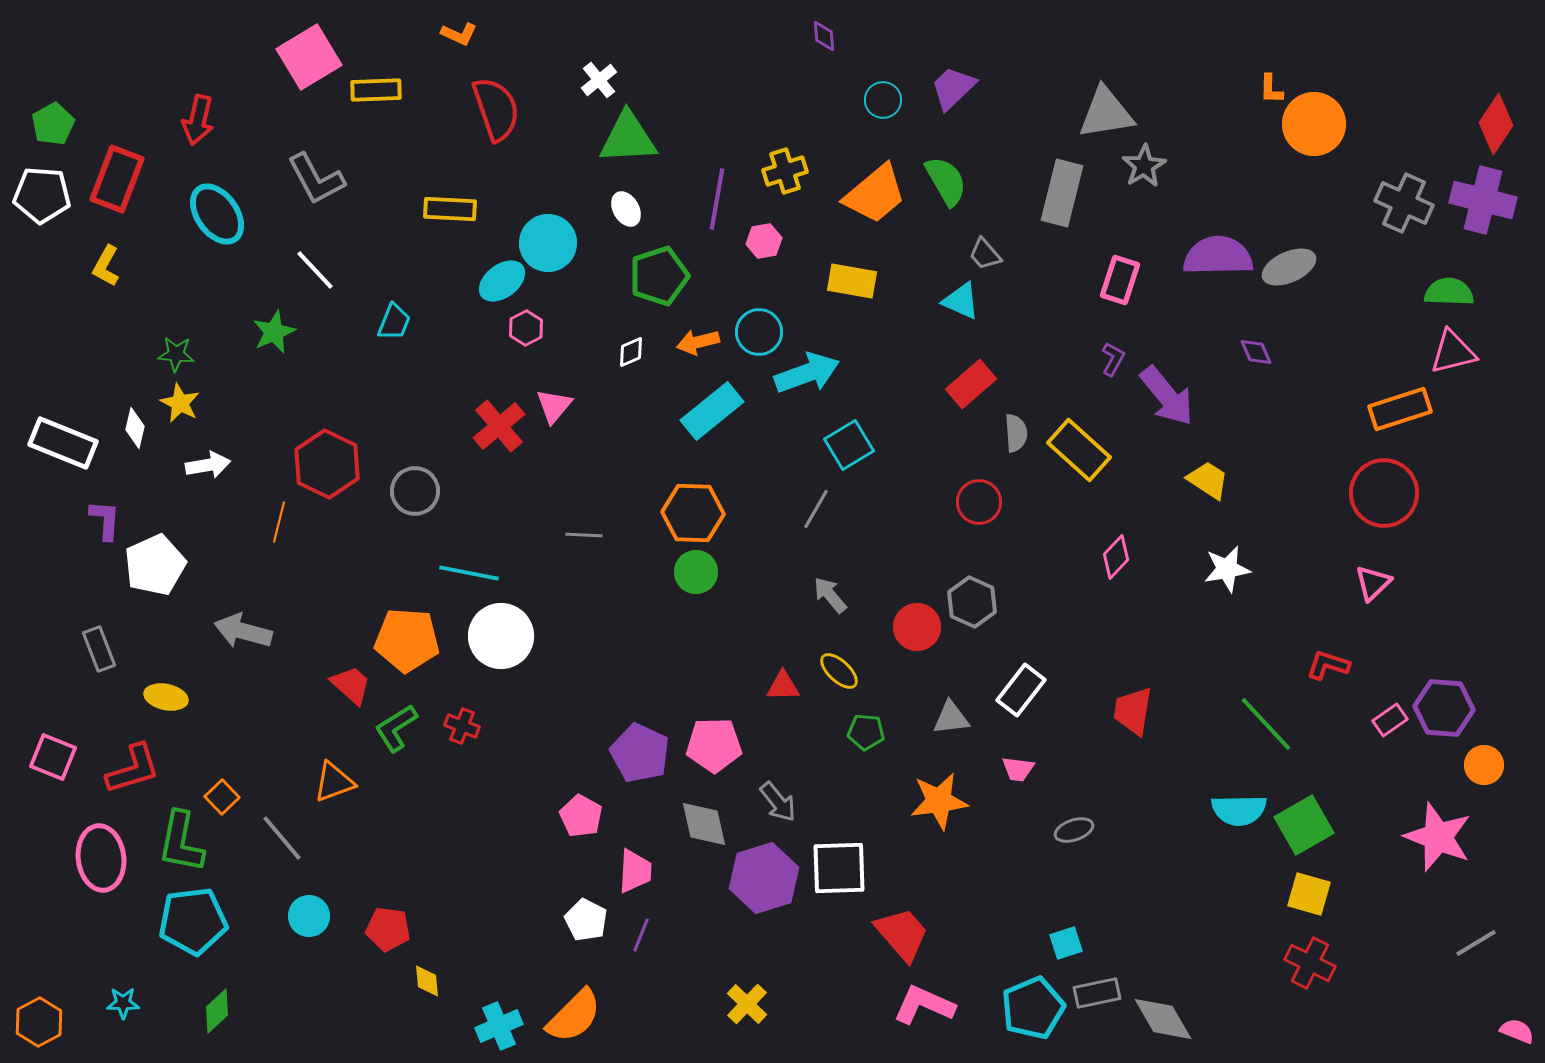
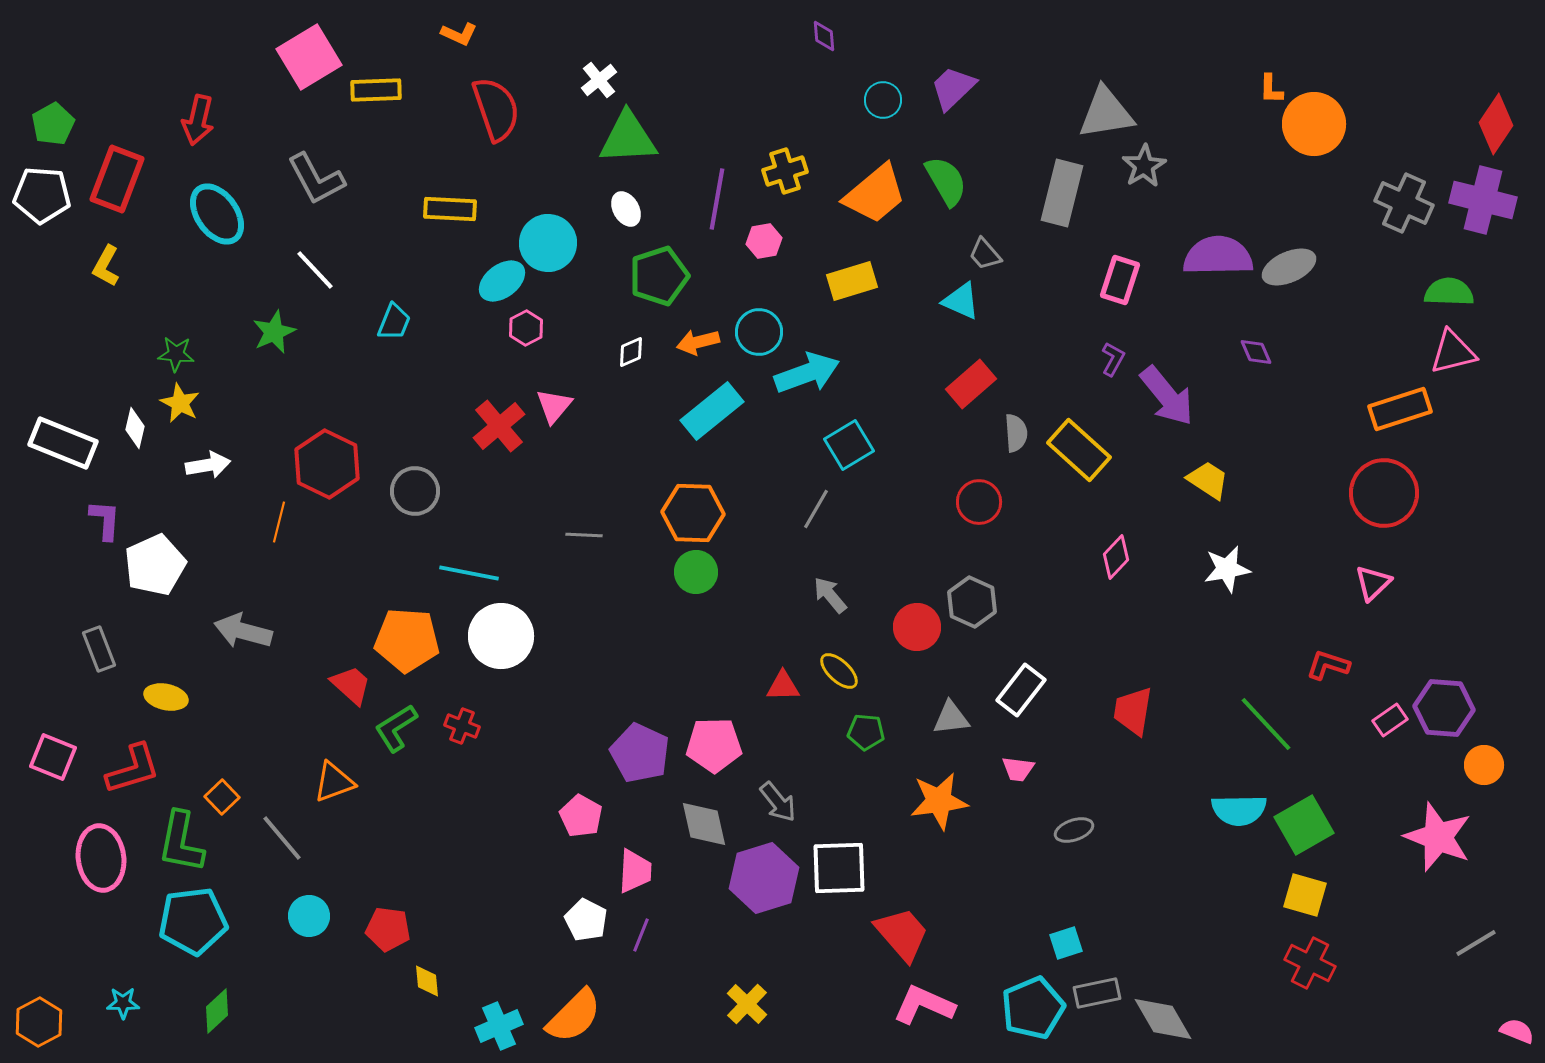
yellow rectangle at (852, 281): rotated 27 degrees counterclockwise
yellow square at (1309, 894): moved 4 px left, 1 px down
